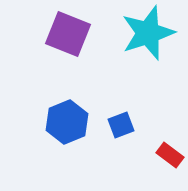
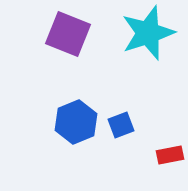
blue hexagon: moved 9 px right
red rectangle: rotated 48 degrees counterclockwise
